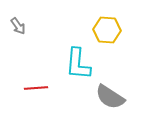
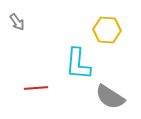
gray arrow: moved 1 px left, 4 px up
